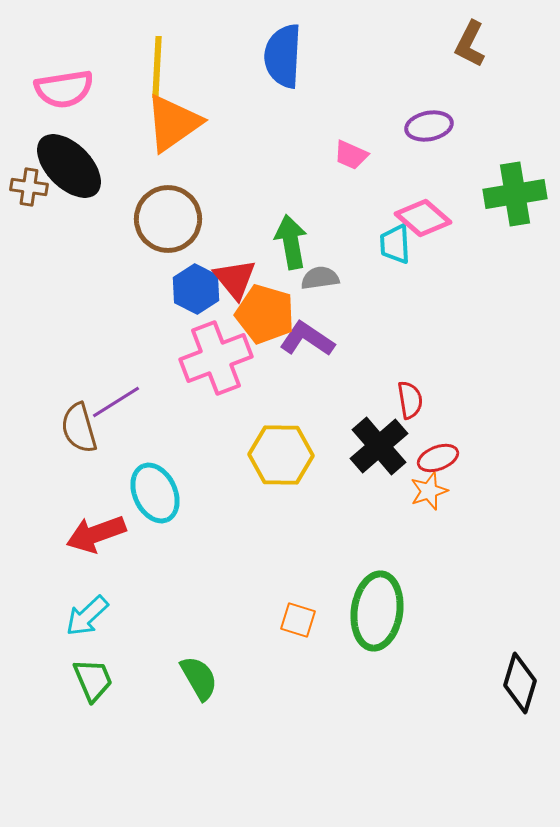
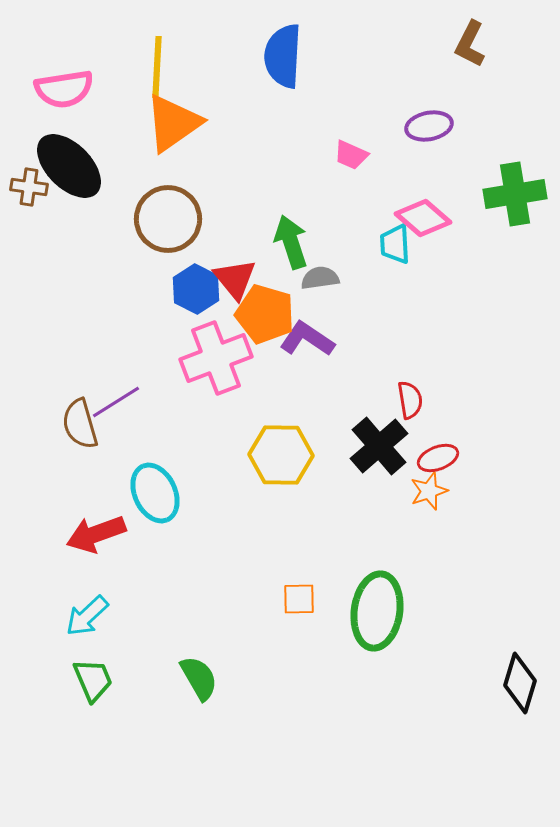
green arrow: rotated 8 degrees counterclockwise
brown semicircle: moved 1 px right, 4 px up
orange square: moved 1 px right, 21 px up; rotated 18 degrees counterclockwise
